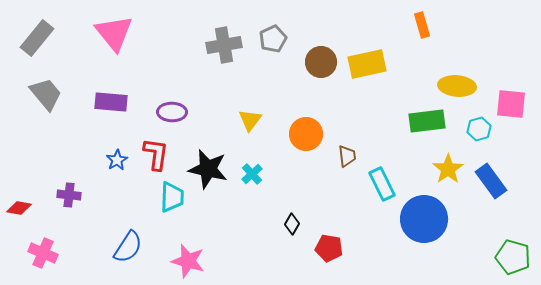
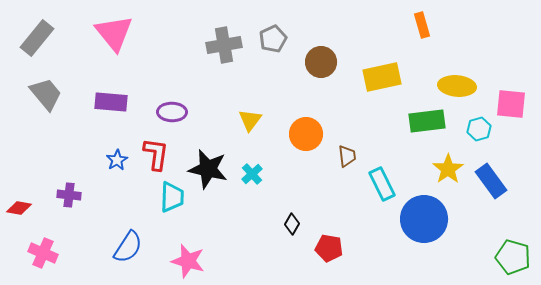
yellow rectangle: moved 15 px right, 13 px down
